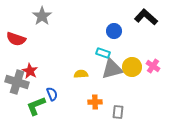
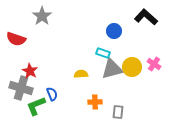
pink cross: moved 1 px right, 2 px up
gray cross: moved 4 px right, 6 px down
